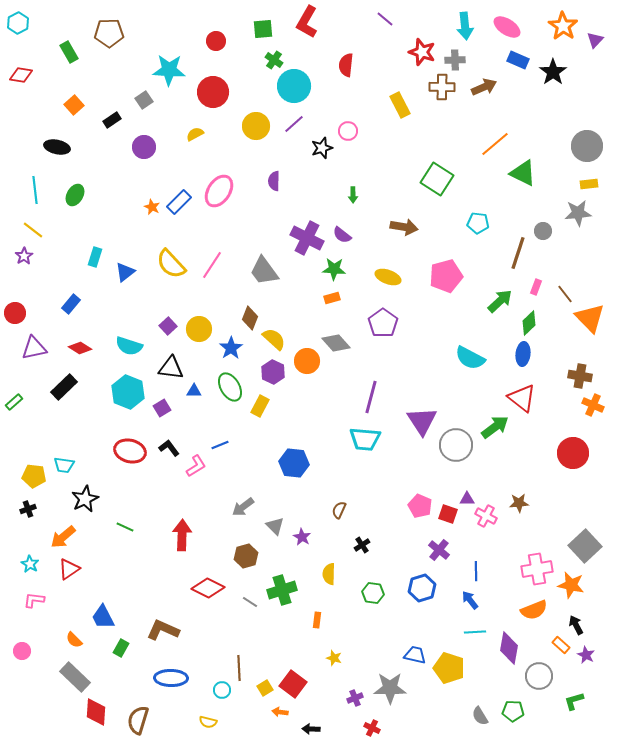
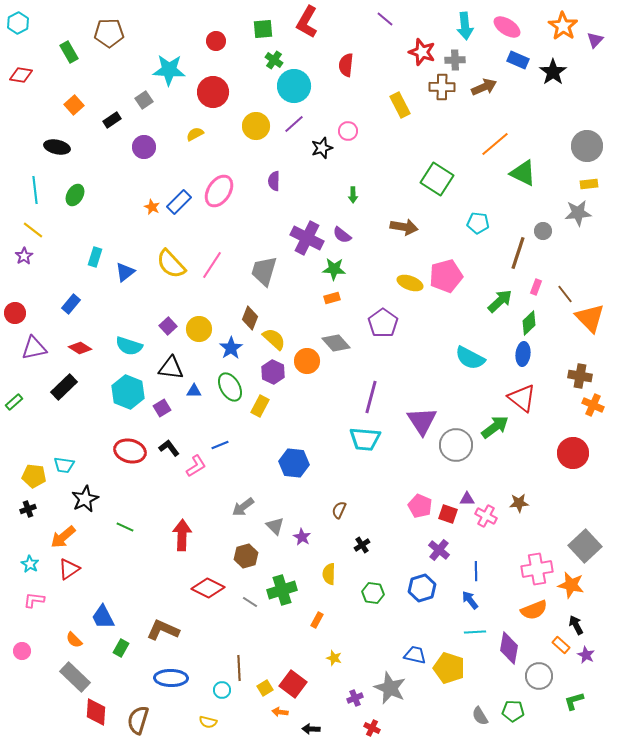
gray trapezoid at (264, 271): rotated 52 degrees clockwise
yellow ellipse at (388, 277): moved 22 px right, 6 px down
orange rectangle at (317, 620): rotated 21 degrees clockwise
gray star at (390, 688): rotated 24 degrees clockwise
